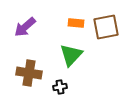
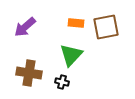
black cross: moved 2 px right, 5 px up; rotated 24 degrees clockwise
